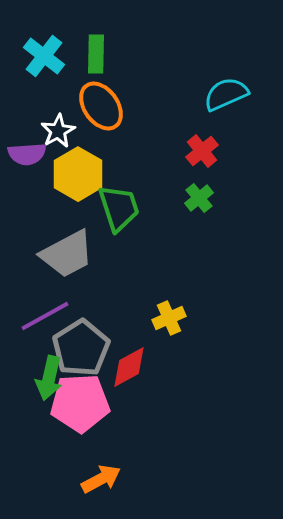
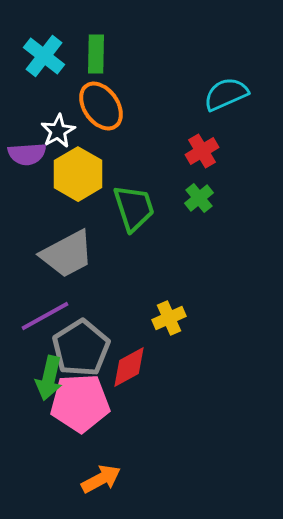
red cross: rotated 8 degrees clockwise
green trapezoid: moved 15 px right
